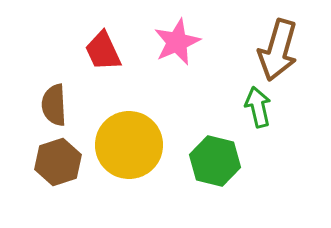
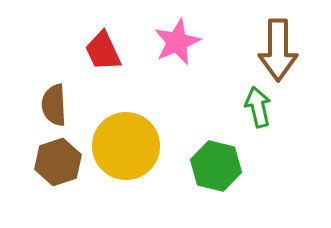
brown arrow: rotated 16 degrees counterclockwise
yellow circle: moved 3 px left, 1 px down
green hexagon: moved 1 px right, 5 px down
